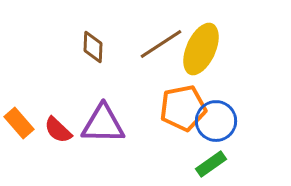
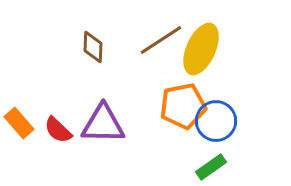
brown line: moved 4 px up
orange pentagon: moved 2 px up
green rectangle: moved 3 px down
